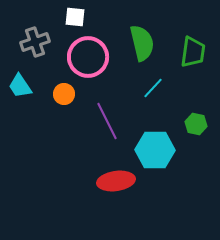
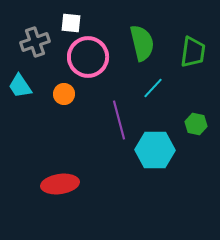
white square: moved 4 px left, 6 px down
purple line: moved 12 px right, 1 px up; rotated 12 degrees clockwise
red ellipse: moved 56 px left, 3 px down
